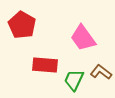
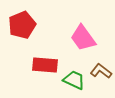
red pentagon: rotated 20 degrees clockwise
brown L-shape: moved 1 px up
green trapezoid: rotated 90 degrees clockwise
